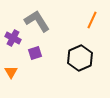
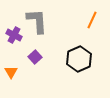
gray L-shape: rotated 28 degrees clockwise
purple cross: moved 1 px right, 3 px up
purple square: moved 4 px down; rotated 24 degrees counterclockwise
black hexagon: moved 1 px left, 1 px down
